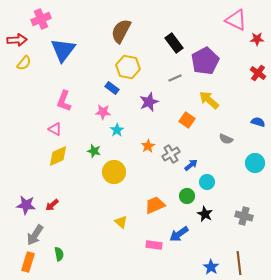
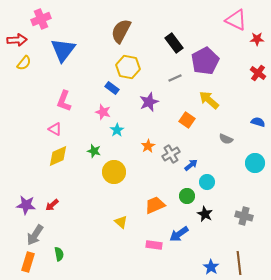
pink star at (103, 112): rotated 14 degrees clockwise
